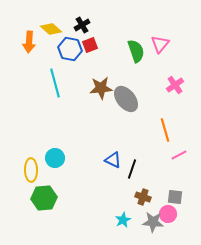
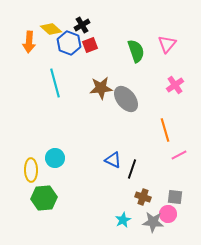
pink triangle: moved 7 px right
blue hexagon: moved 1 px left, 6 px up; rotated 10 degrees clockwise
